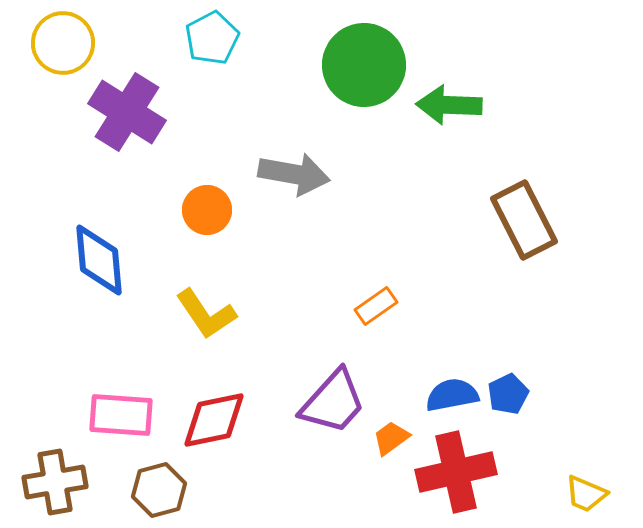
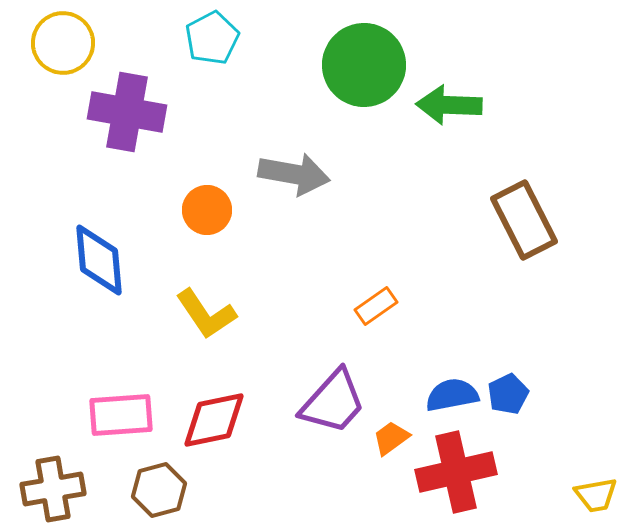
purple cross: rotated 22 degrees counterclockwise
pink rectangle: rotated 8 degrees counterclockwise
brown cross: moved 2 px left, 7 px down
yellow trapezoid: moved 10 px right, 1 px down; rotated 33 degrees counterclockwise
